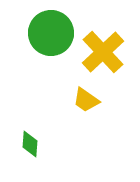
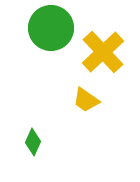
green circle: moved 5 px up
green diamond: moved 3 px right, 2 px up; rotated 20 degrees clockwise
